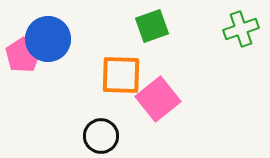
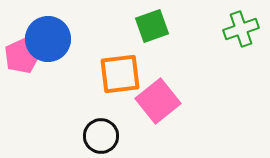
pink pentagon: moved 1 px left, 1 px down; rotated 8 degrees clockwise
orange square: moved 1 px left, 1 px up; rotated 9 degrees counterclockwise
pink square: moved 2 px down
